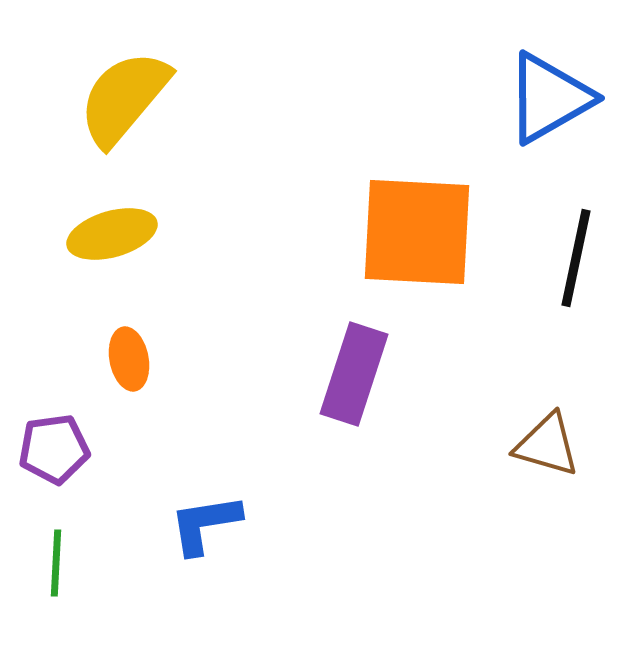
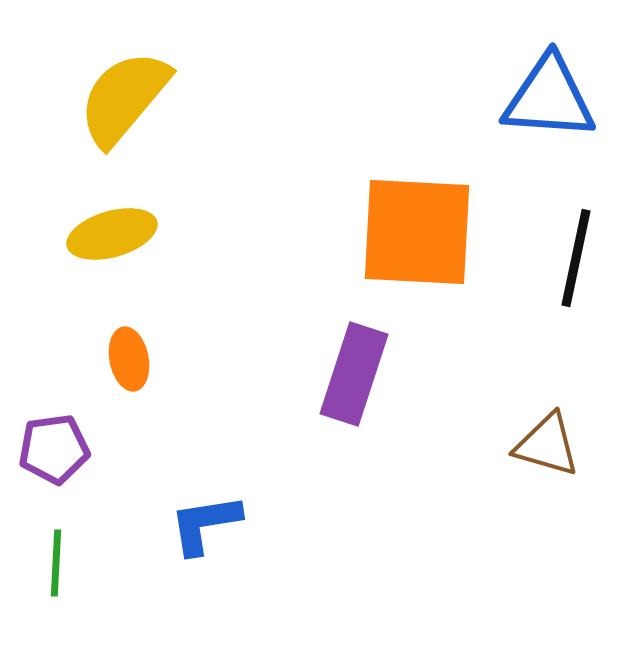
blue triangle: rotated 34 degrees clockwise
